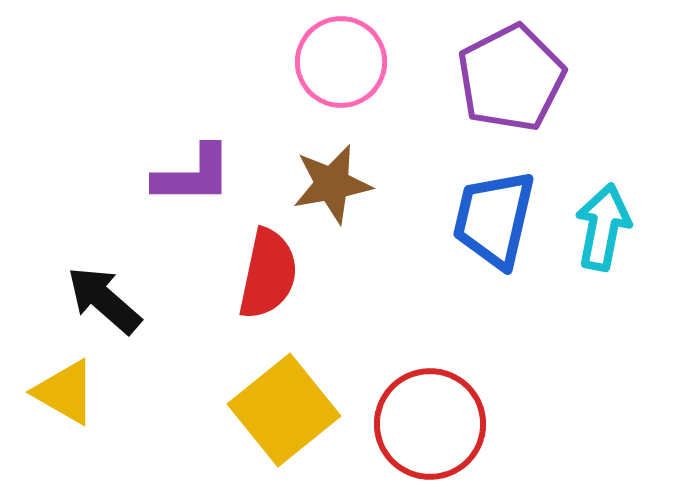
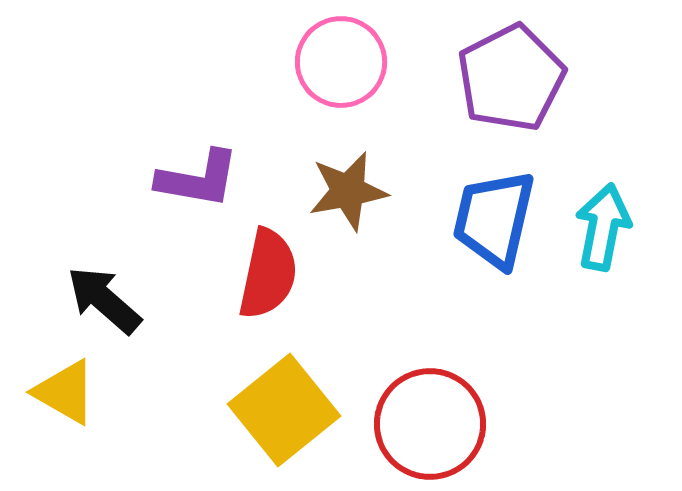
purple L-shape: moved 5 px right, 4 px down; rotated 10 degrees clockwise
brown star: moved 16 px right, 7 px down
